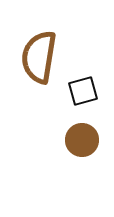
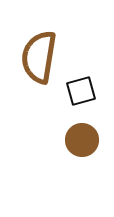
black square: moved 2 px left
